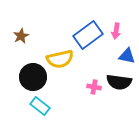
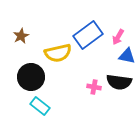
pink arrow: moved 2 px right, 6 px down; rotated 21 degrees clockwise
yellow semicircle: moved 2 px left, 6 px up
black circle: moved 2 px left
